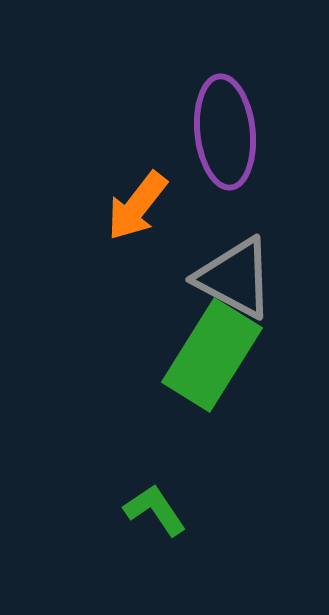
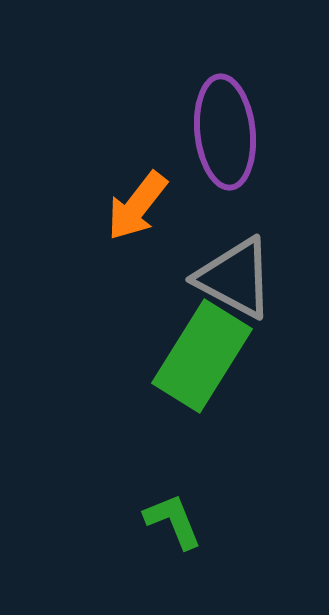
green rectangle: moved 10 px left, 1 px down
green L-shape: moved 18 px right, 11 px down; rotated 12 degrees clockwise
